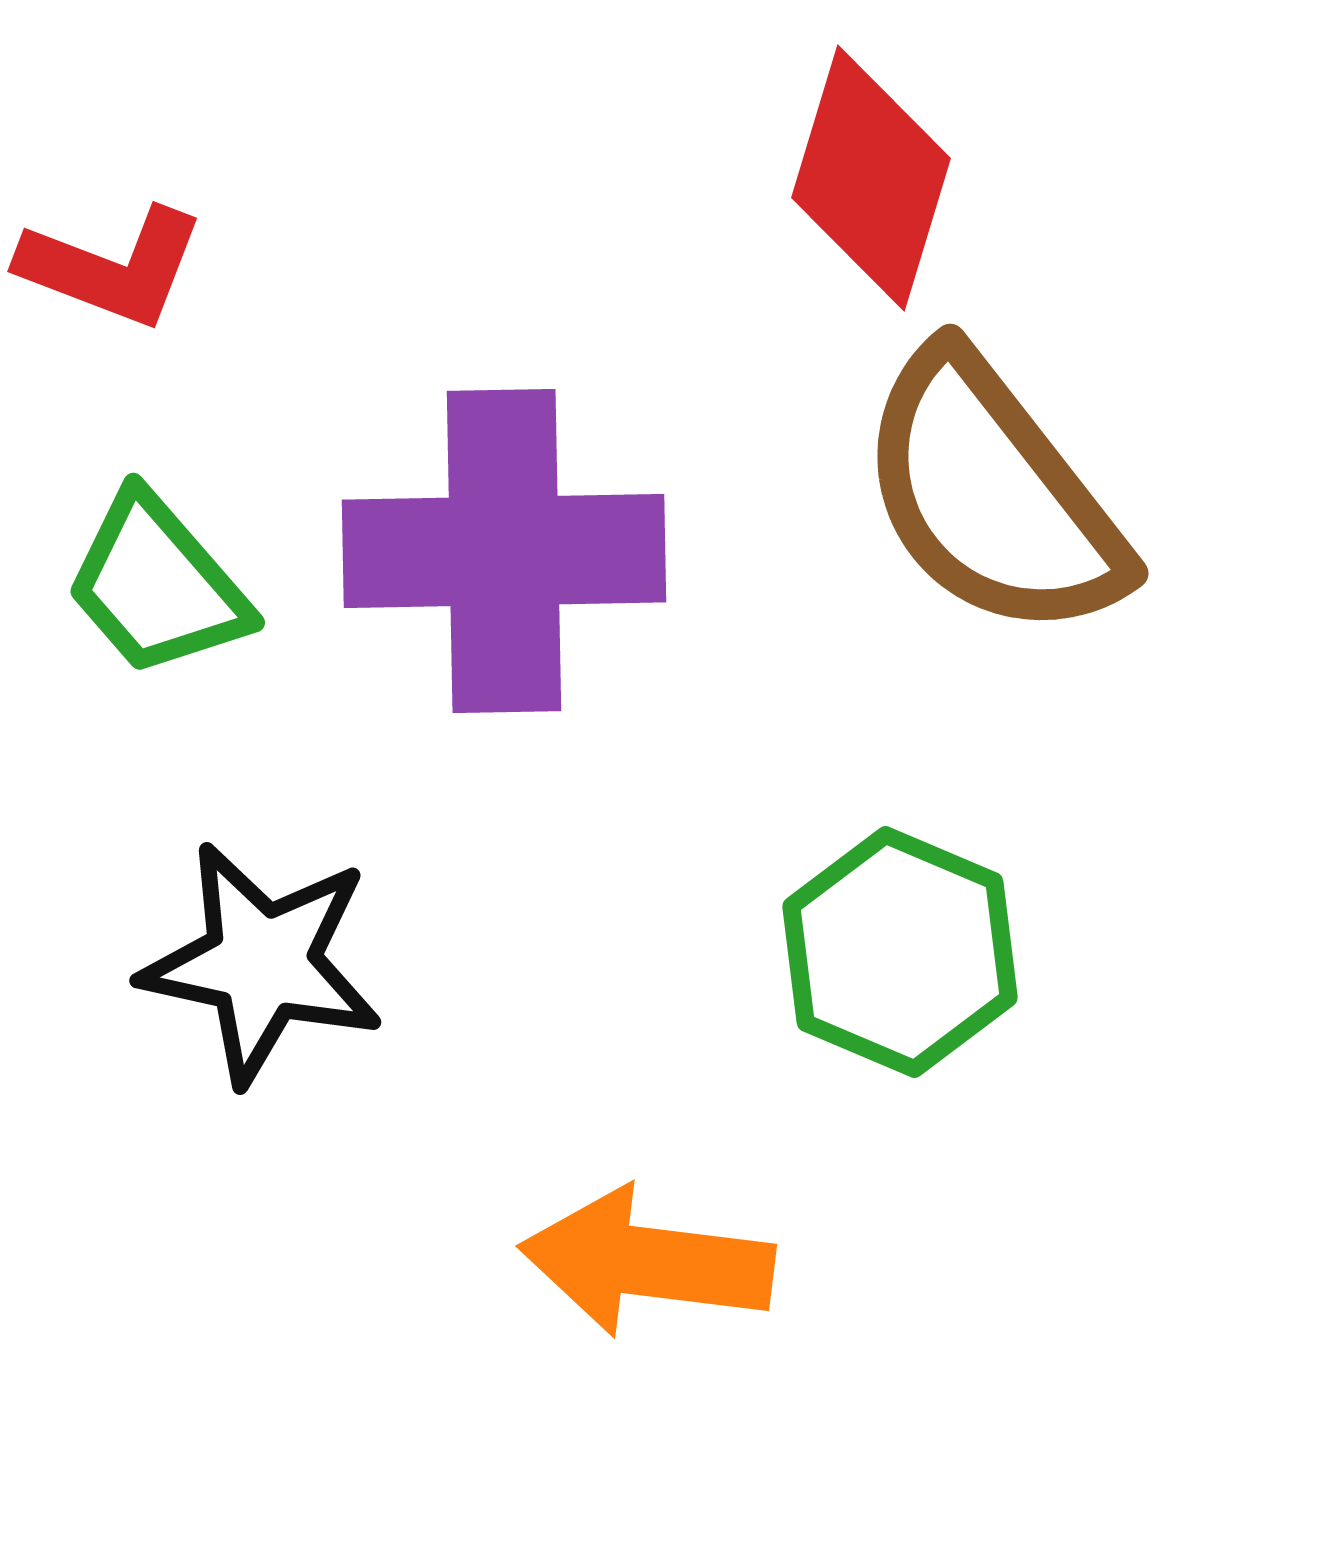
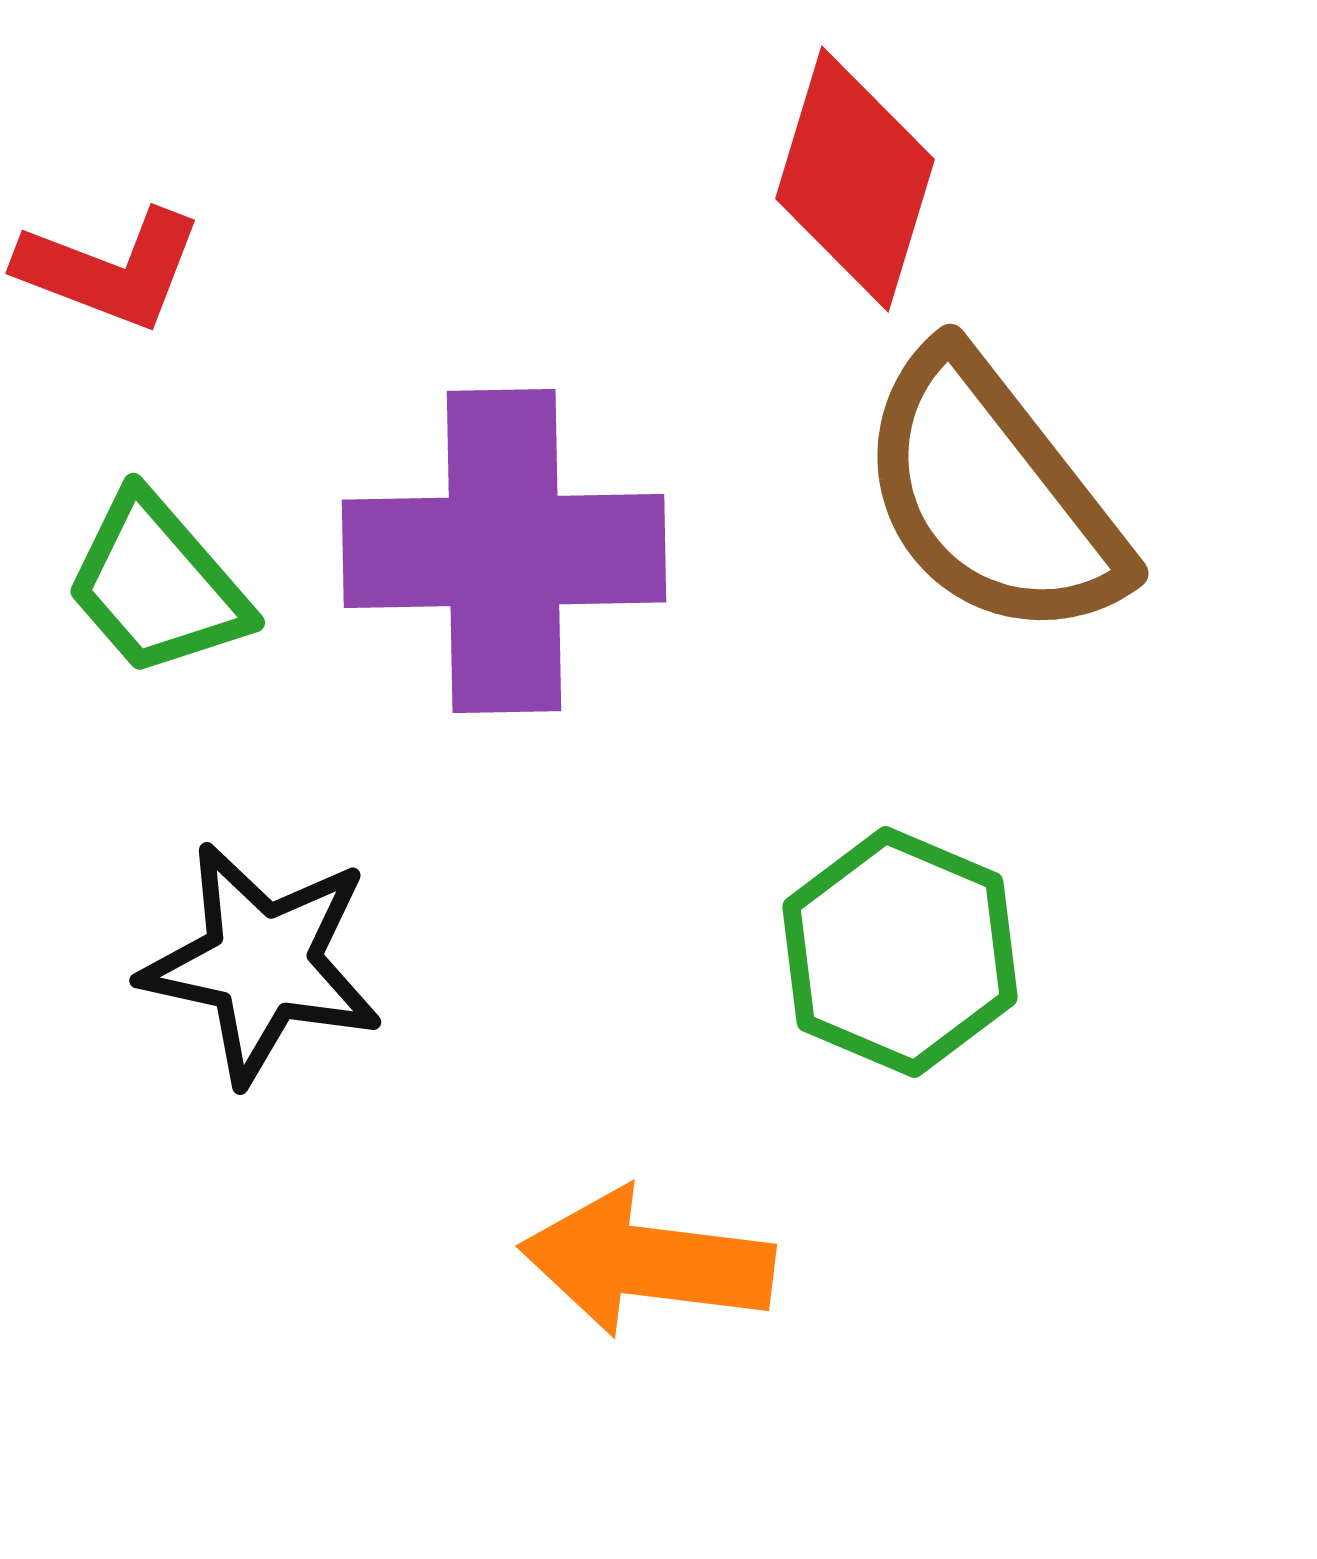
red diamond: moved 16 px left, 1 px down
red L-shape: moved 2 px left, 2 px down
